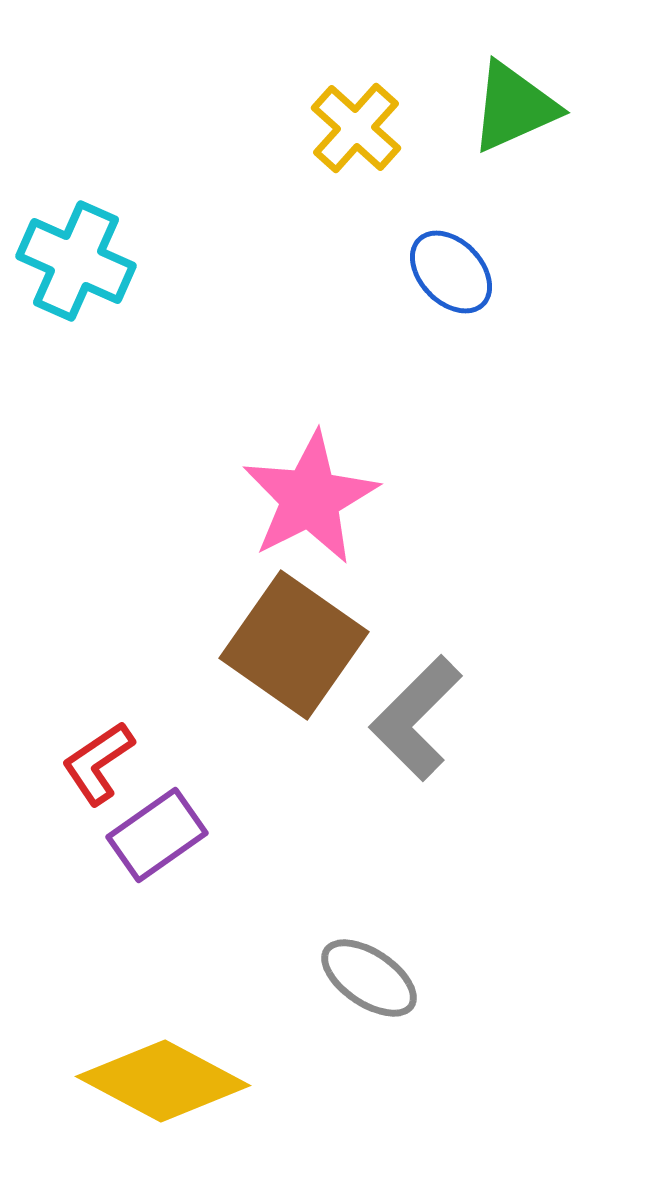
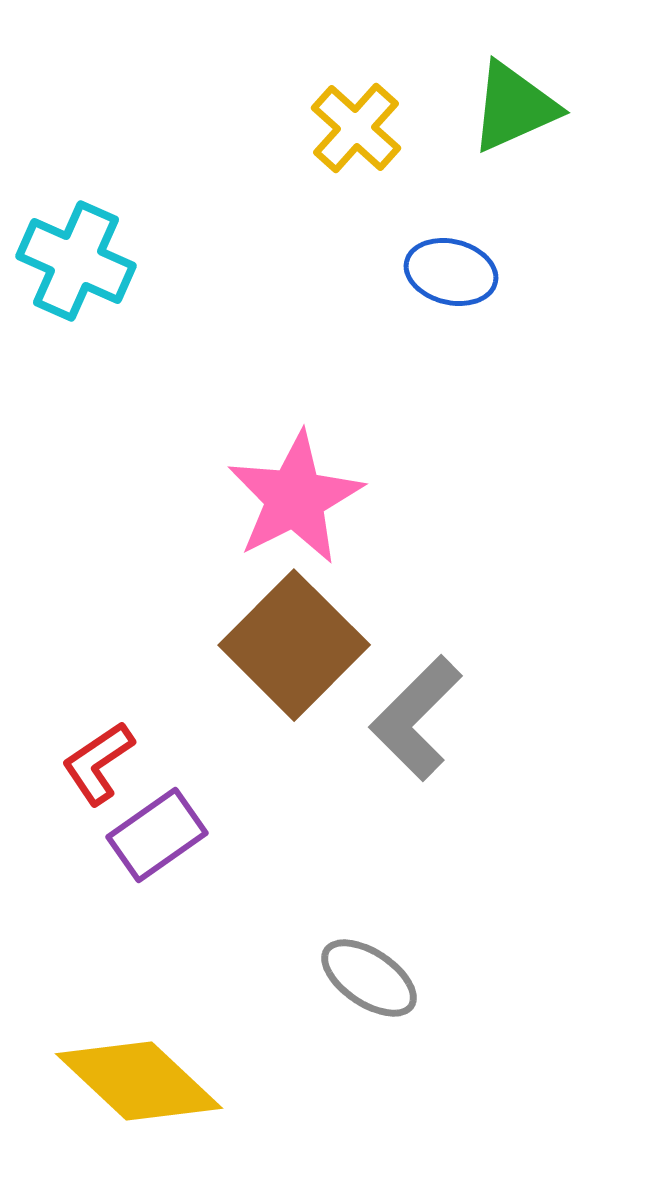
blue ellipse: rotated 32 degrees counterclockwise
pink star: moved 15 px left
brown square: rotated 10 degrees clockwise
yellow diamond: moved 24 px left; rotated 15 degrees clockwise
